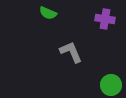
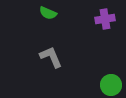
purple cross: rotated 18 degrees counterclockwise
gray L-shape: moved 20 px left, 5 px down
